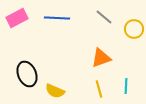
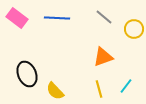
pink rectangle: rotated 65 degrees clockwise
orange triangle: moved 2 px right, 1 px up
cyan line: rotated 35 degrees clockwise
yellow semicircle: rotated 24 degrees clockwise
